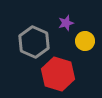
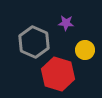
purple star: rotated 21 degrees clockwise
yellow circle: moved 9 px down
